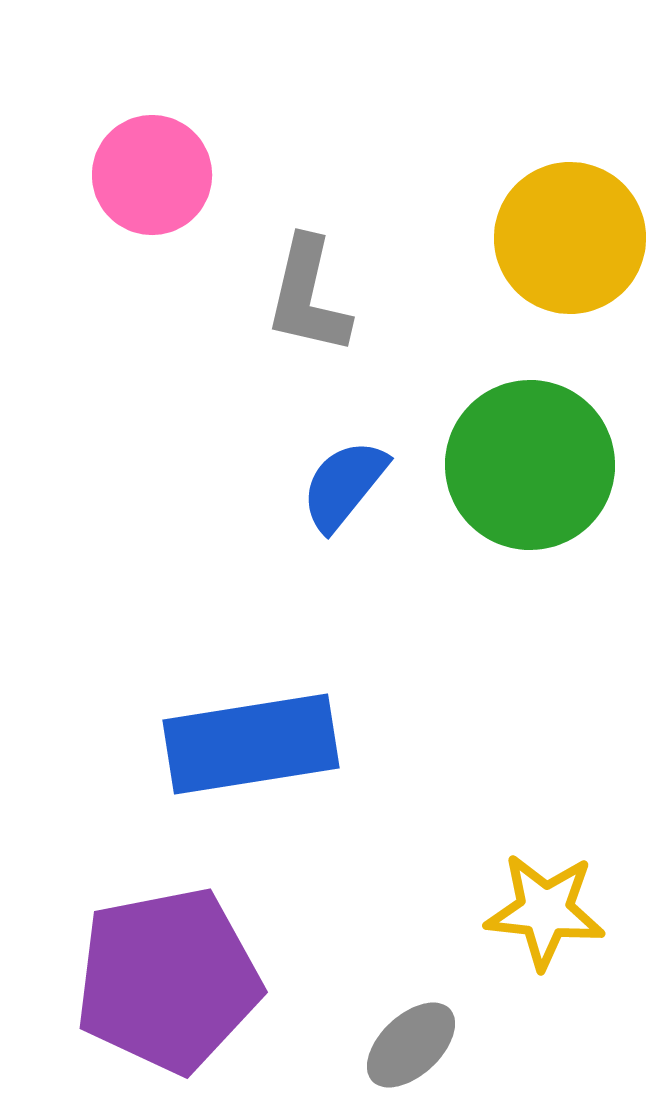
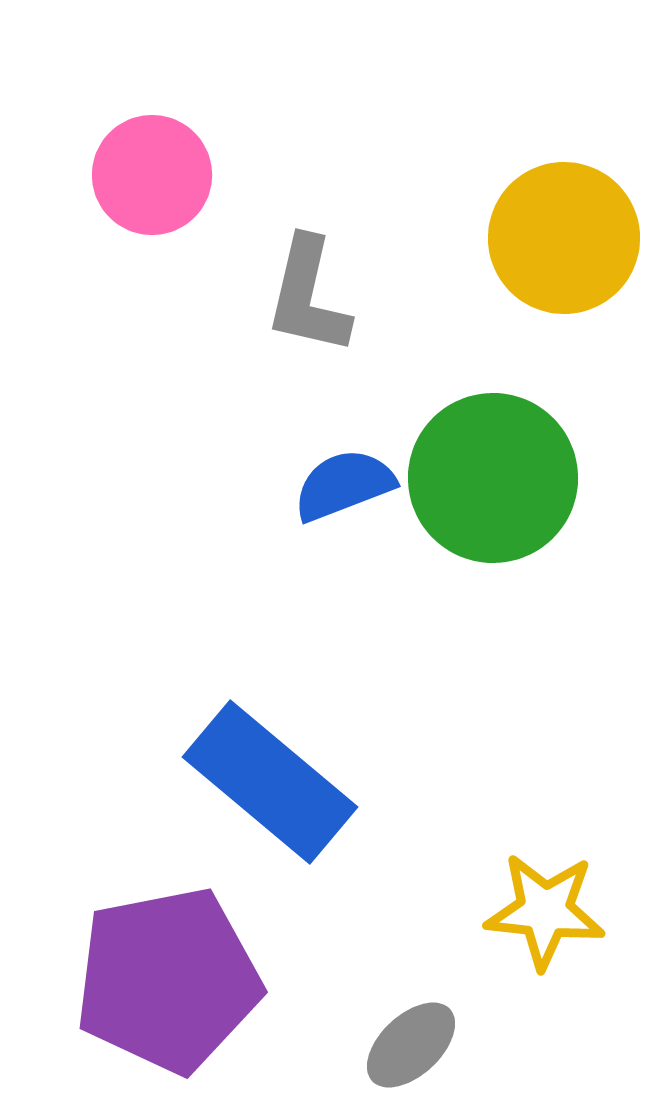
yellow circle: moved 6 px left
green circle: moved 37 px left, 13 px down
blue semicircle: rotated 30 degrees clockwise
blue rectangle: moved 19 px right, 38 px down; rotated 49 degrees clockwise
